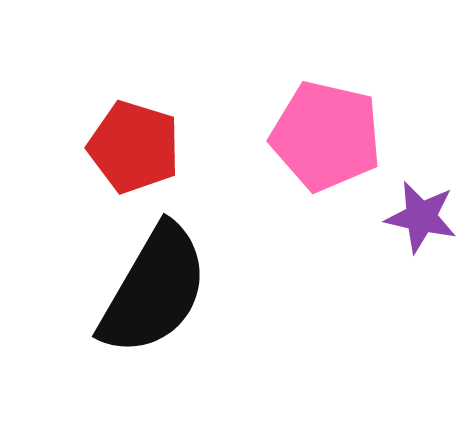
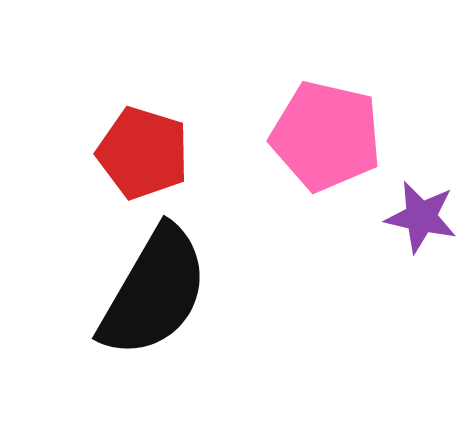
red pentagon: moved 9 px right, 6 px down
black semicircle: moved 2 px down
